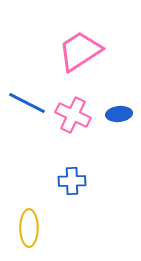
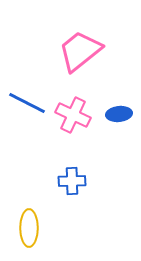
pink trapezoid: rotated 6 degrees counterclockwise
